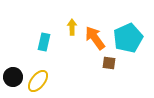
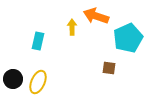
orange arrow: moved 1 px right, 22 px up; rotated 35 degrees counterclockwise
cyan rectangle: moved 6 px left, 1 px up
brown square: moved 5 px down
black circle: moved 2 px down
yellow ellipse: moved 1 px down; rotated 15 degrees counterclockwise
